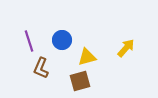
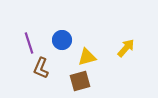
purple line: moved 2 px down
